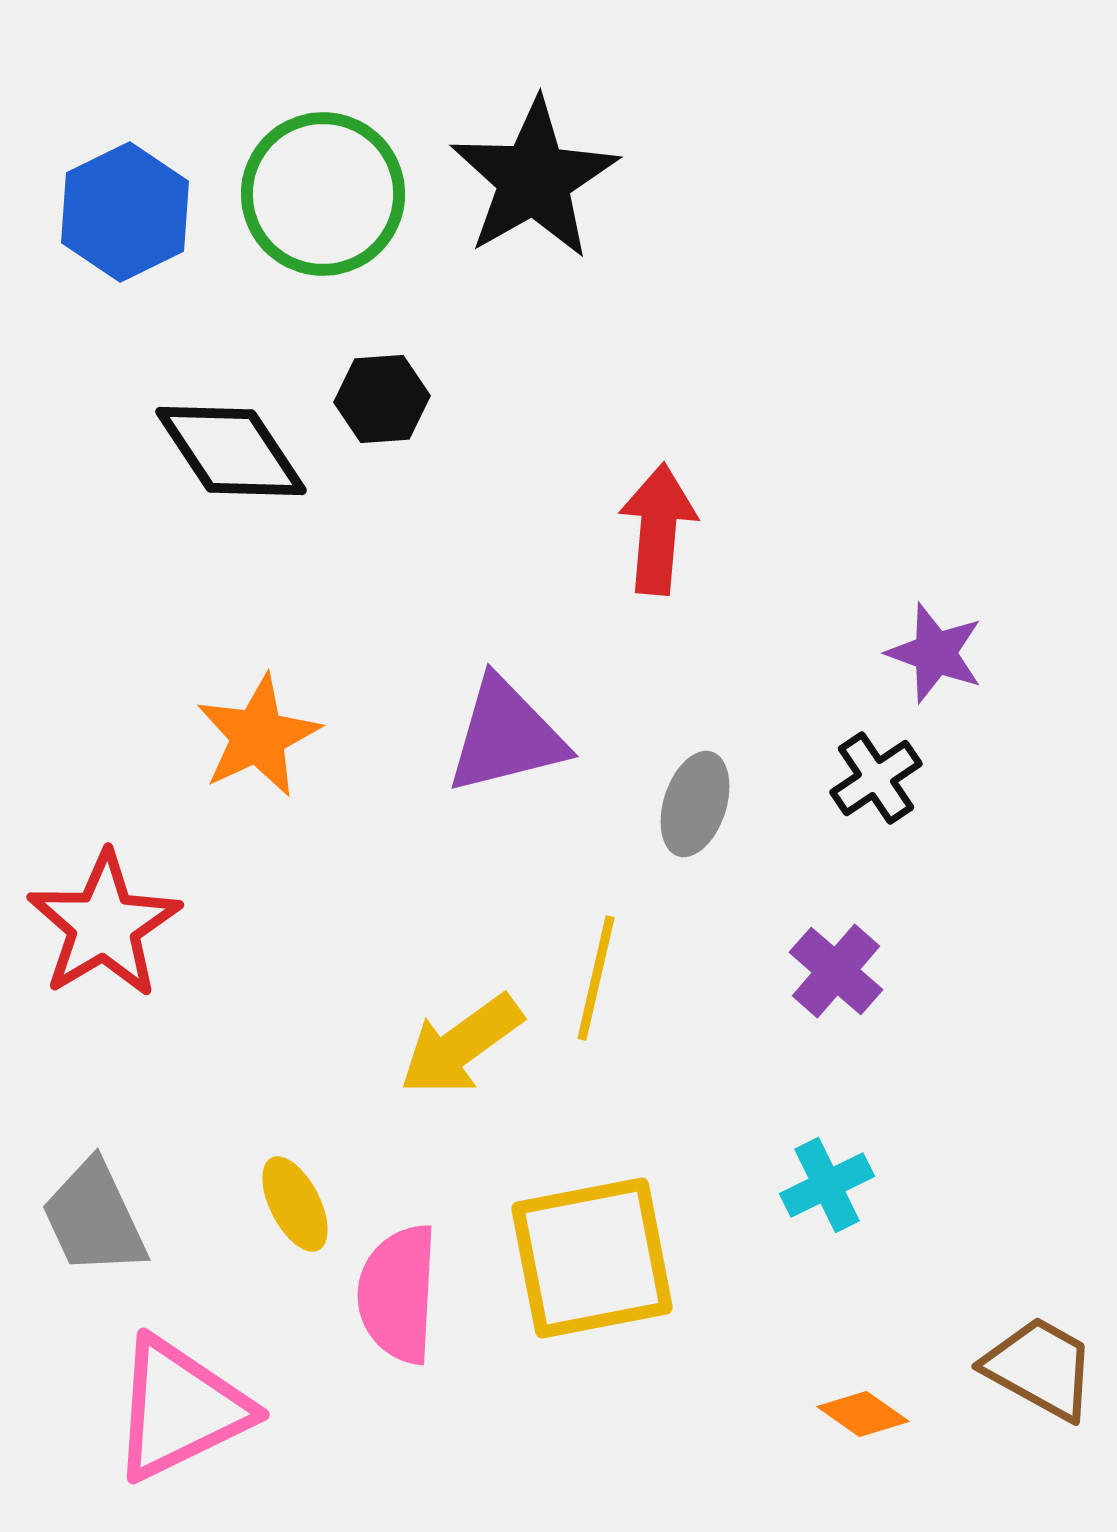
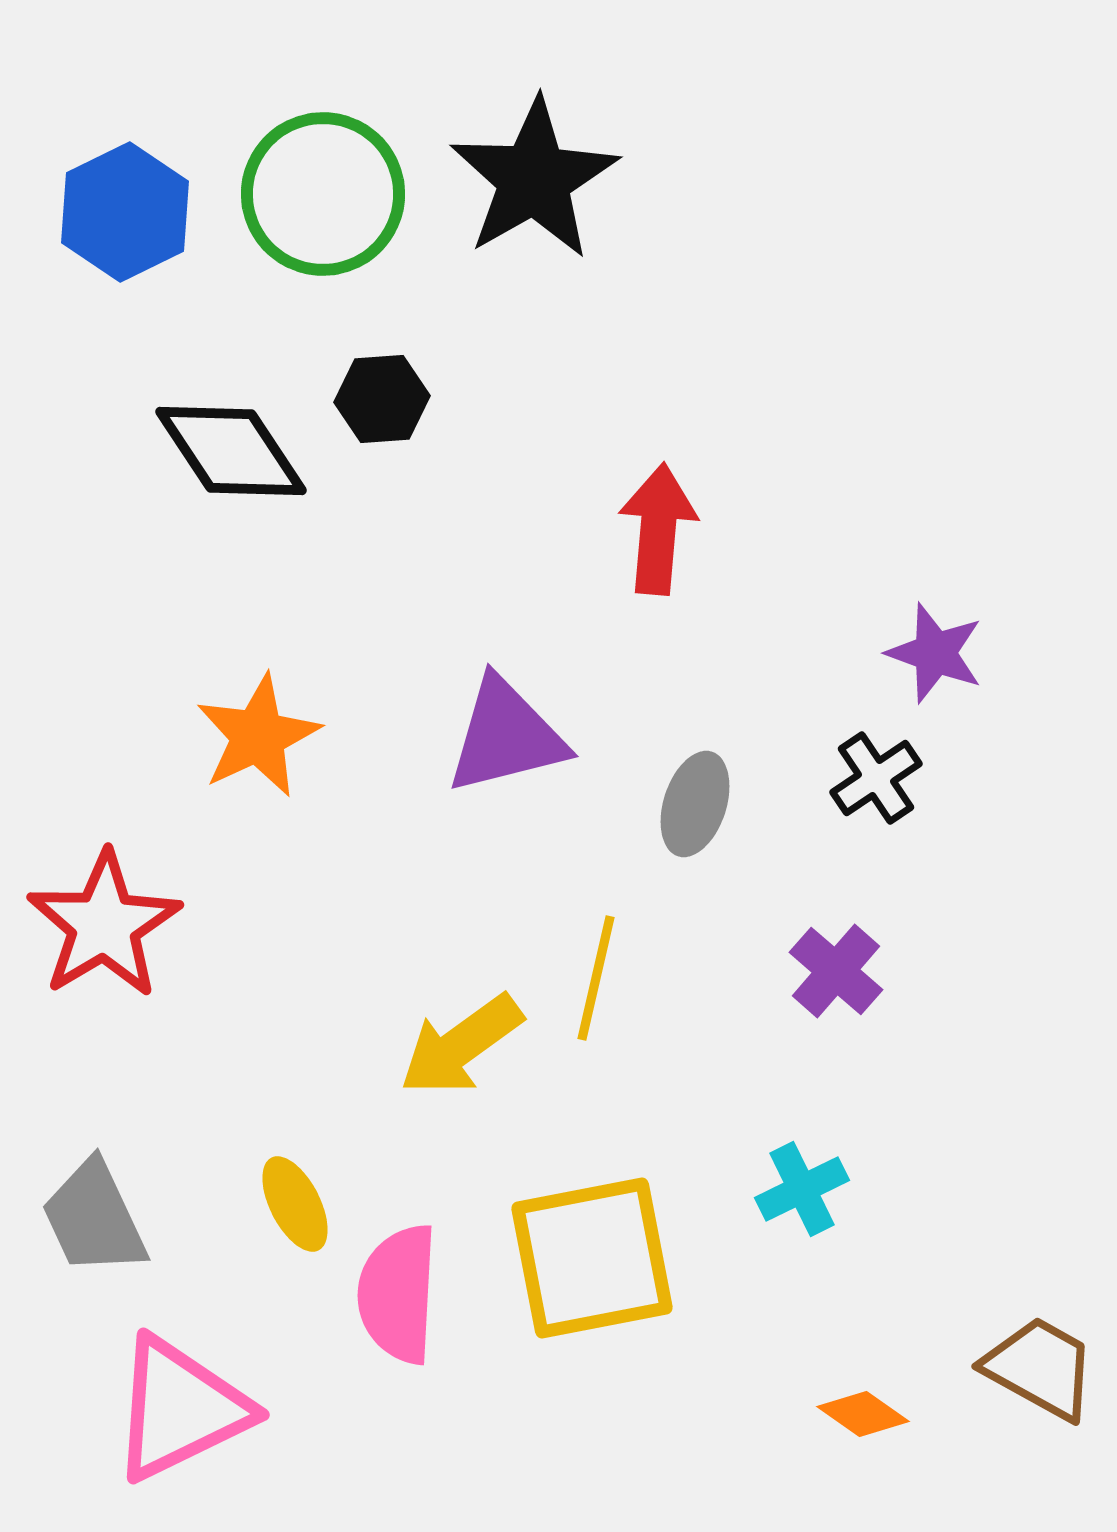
cyan cross: moved 25 px left, 4 px down
